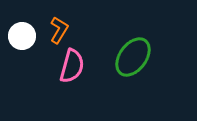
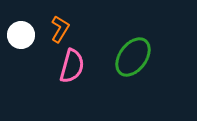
orange L-shape: moved 1 px right, 1 px up
white circle: moved 1 px left, 1 px up
